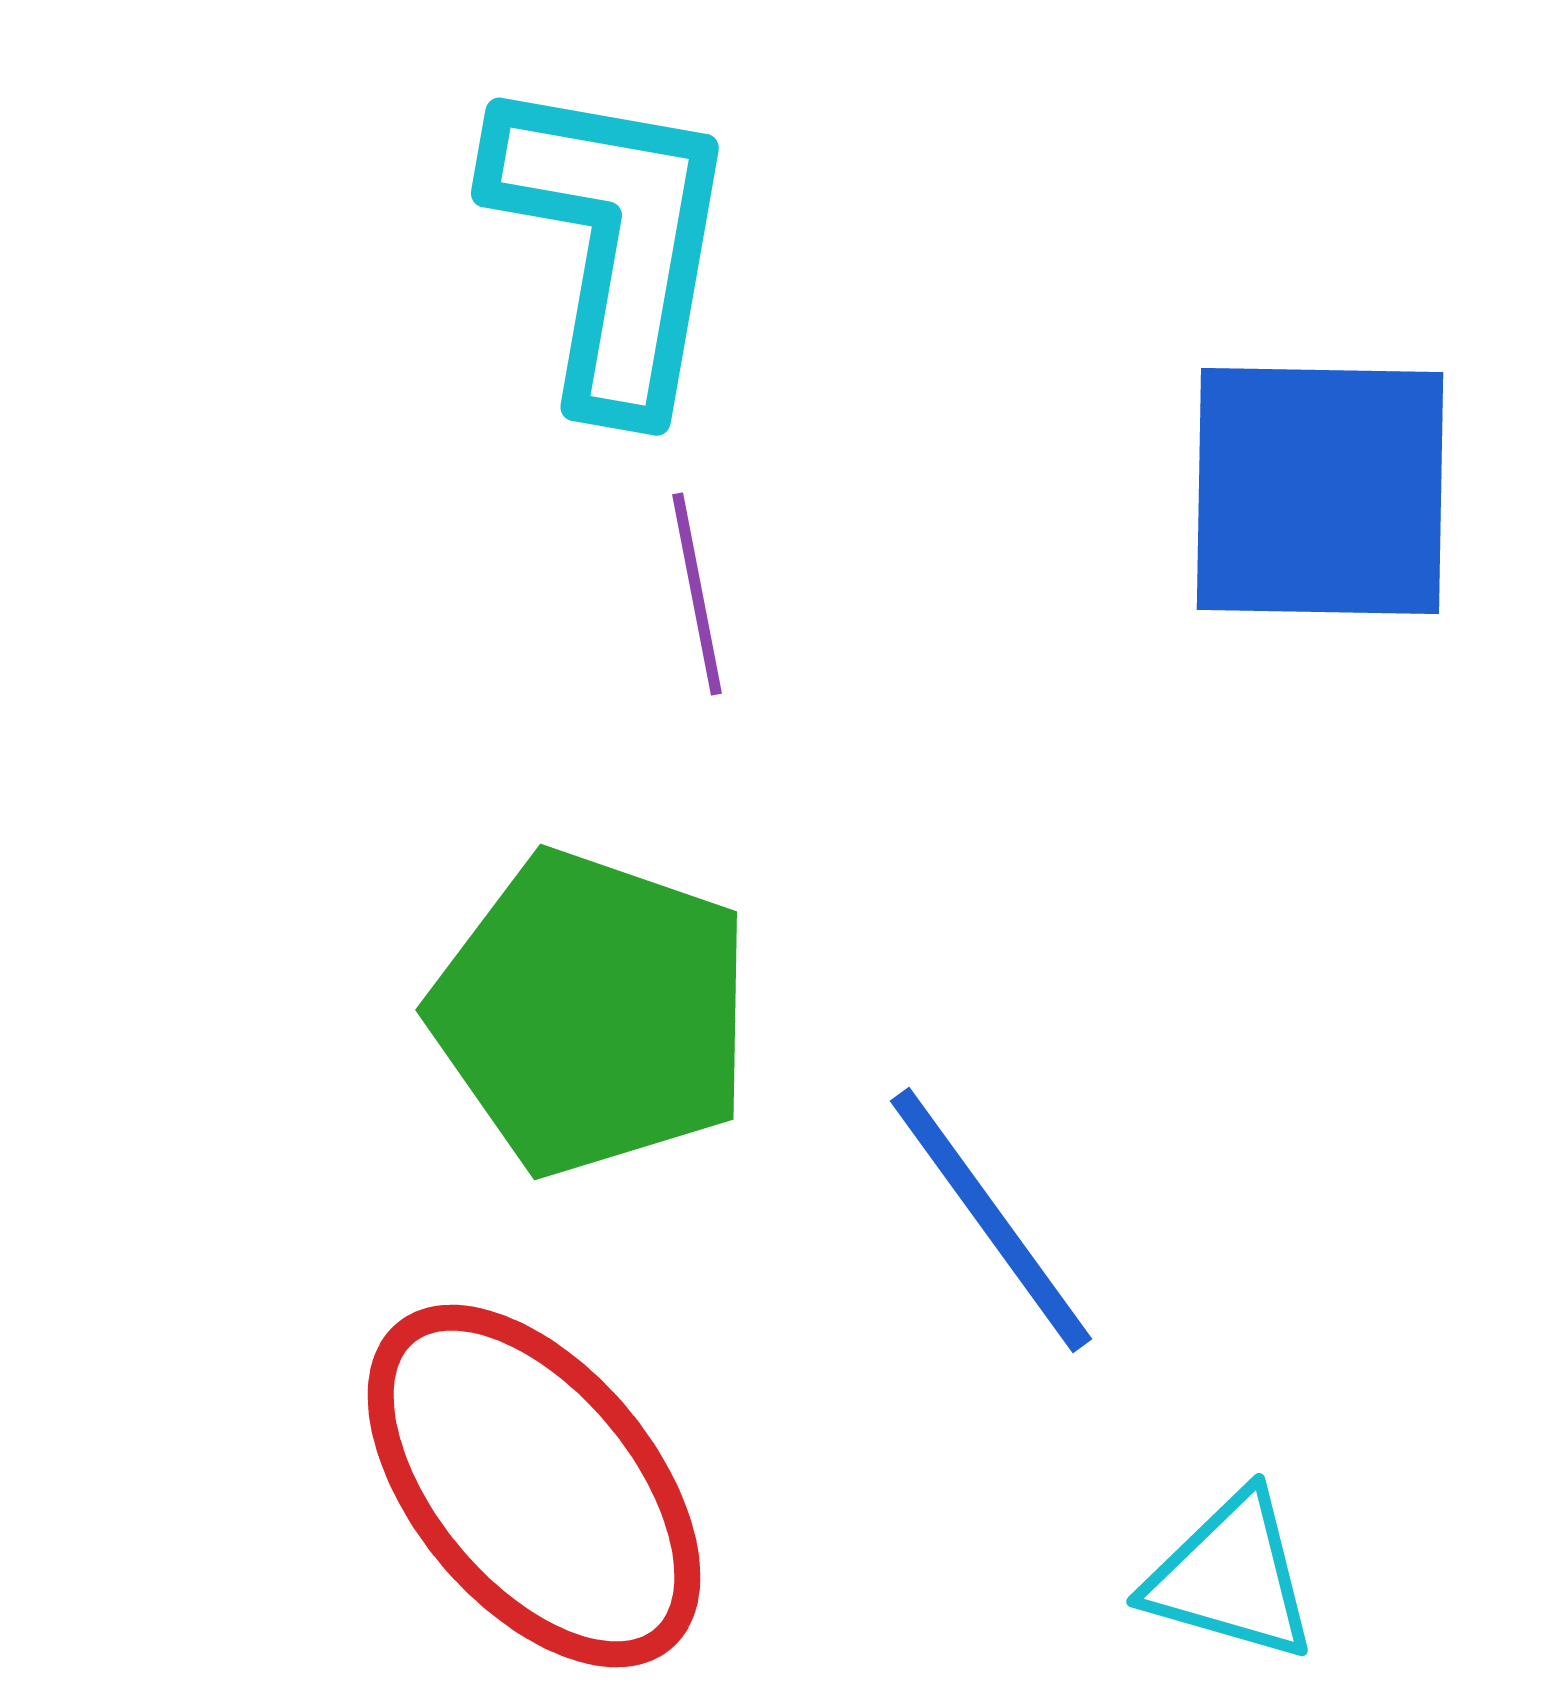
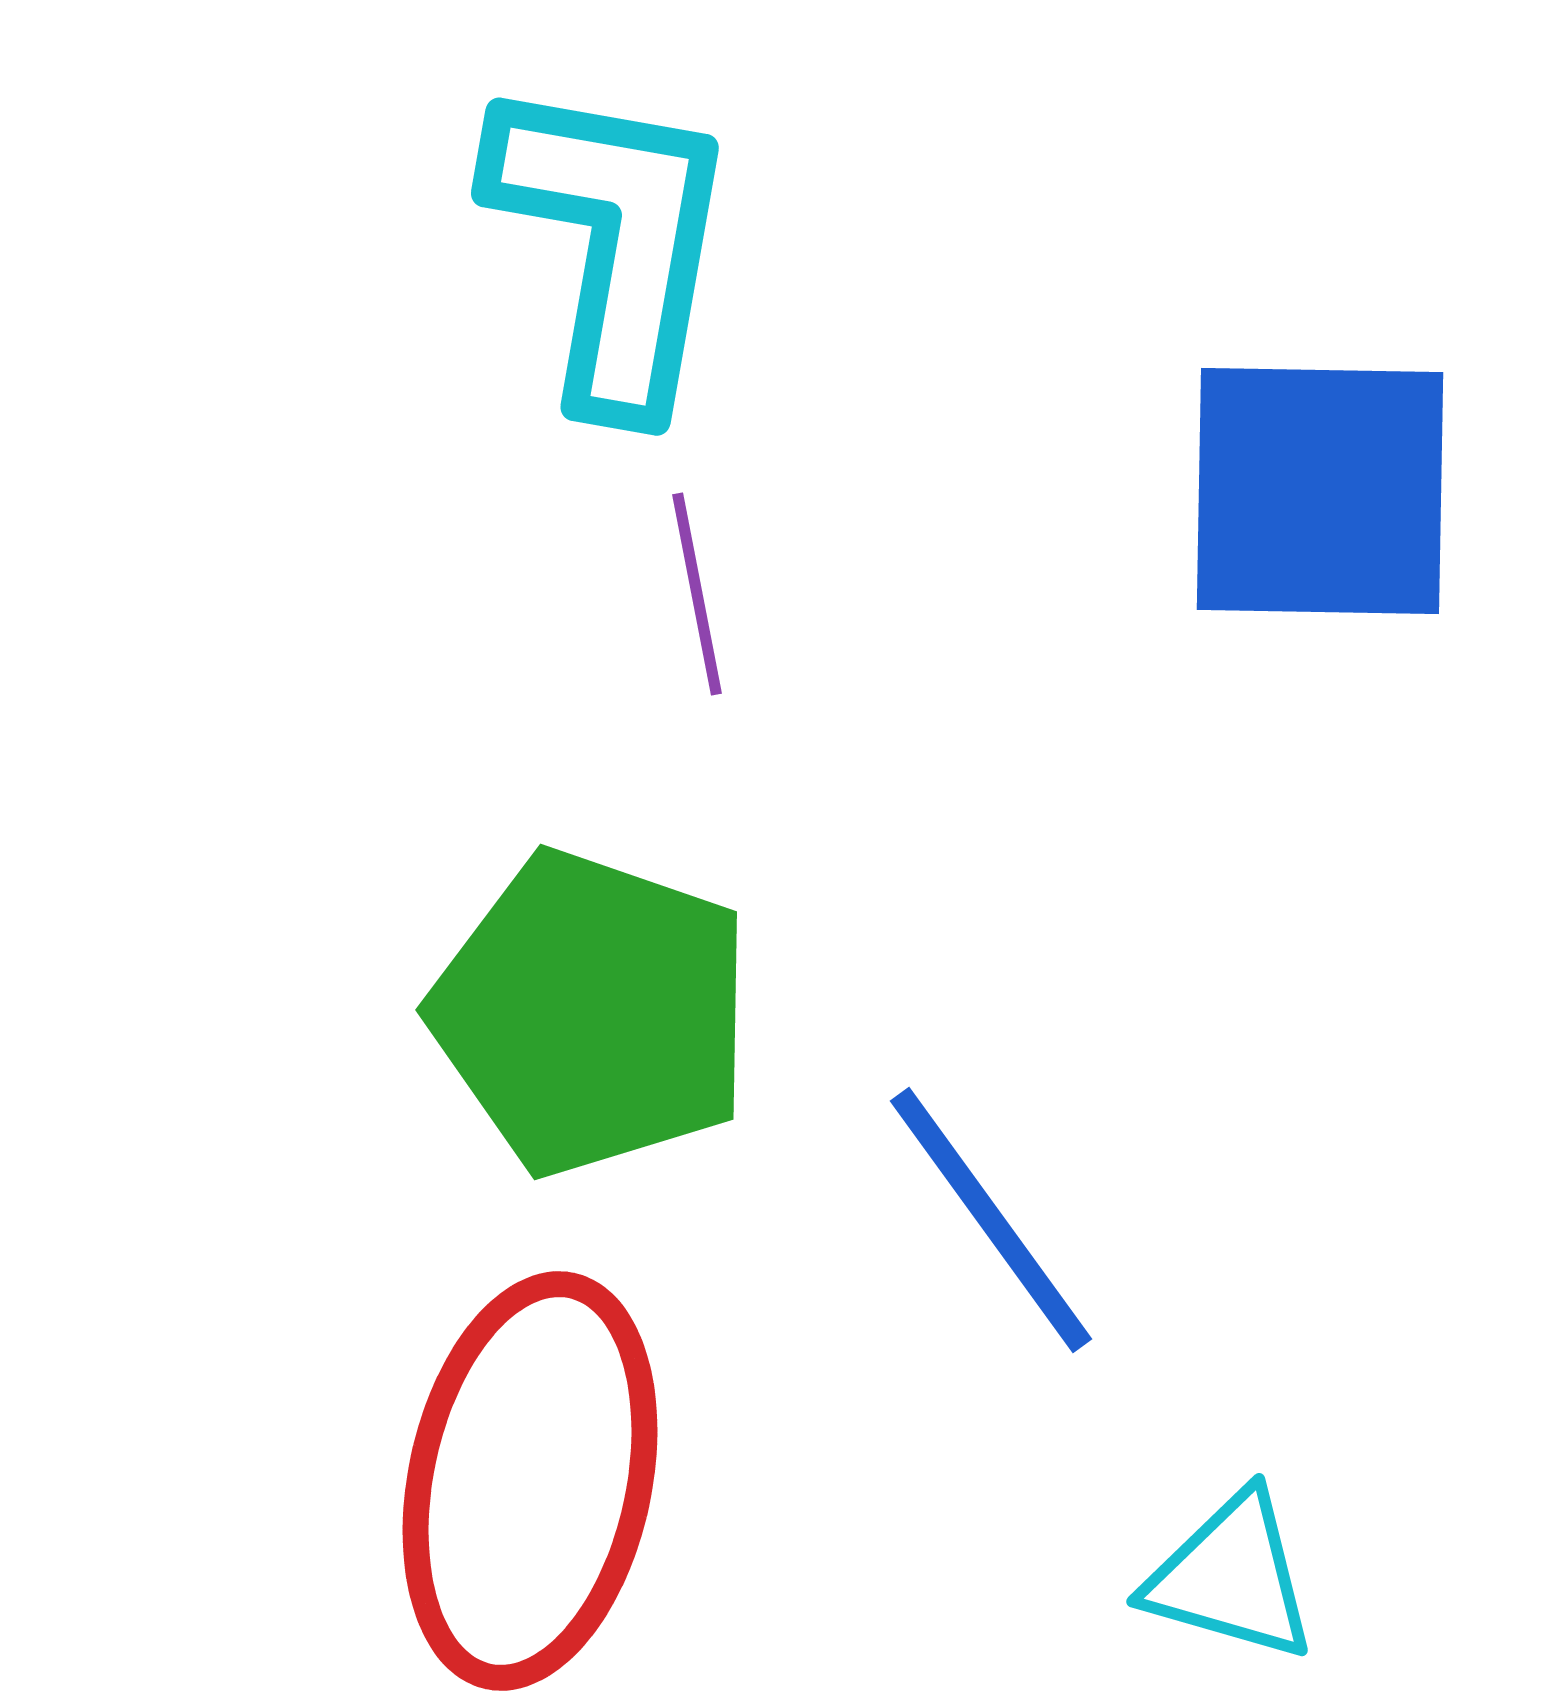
red ellipse: moved 4 px left, 5 px up; rotated 52 degrees clockwise
